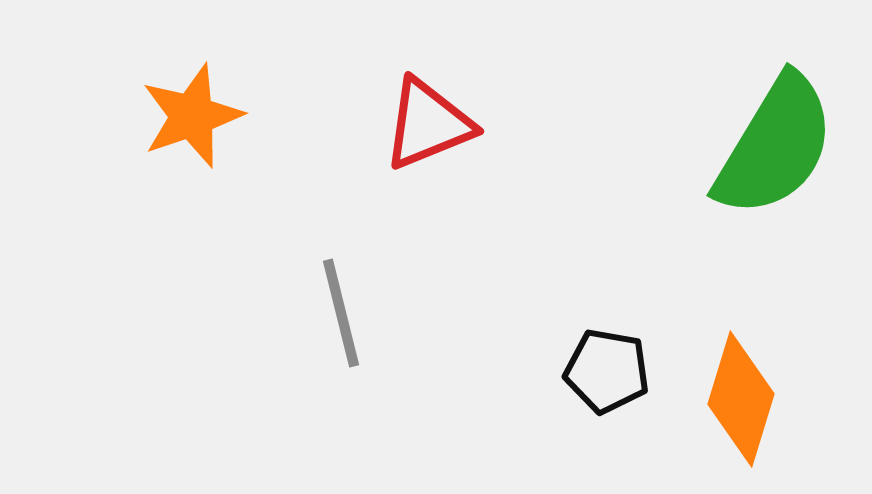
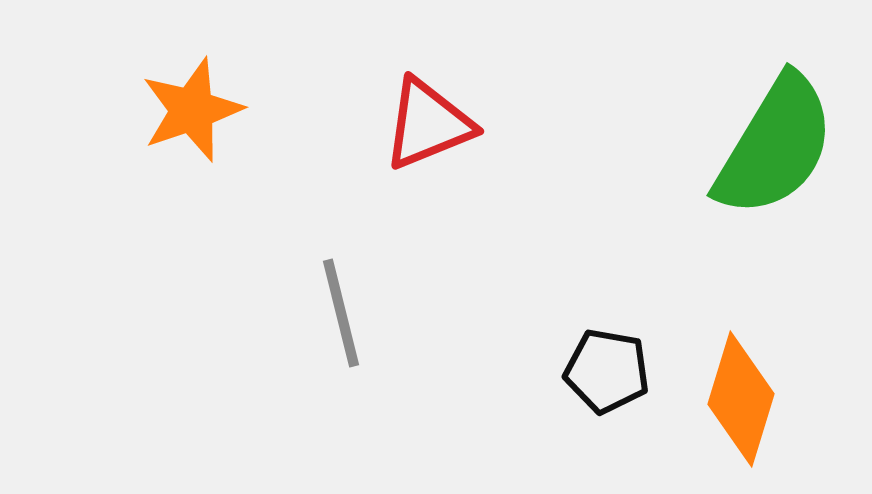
orange star: moved 6 px up
